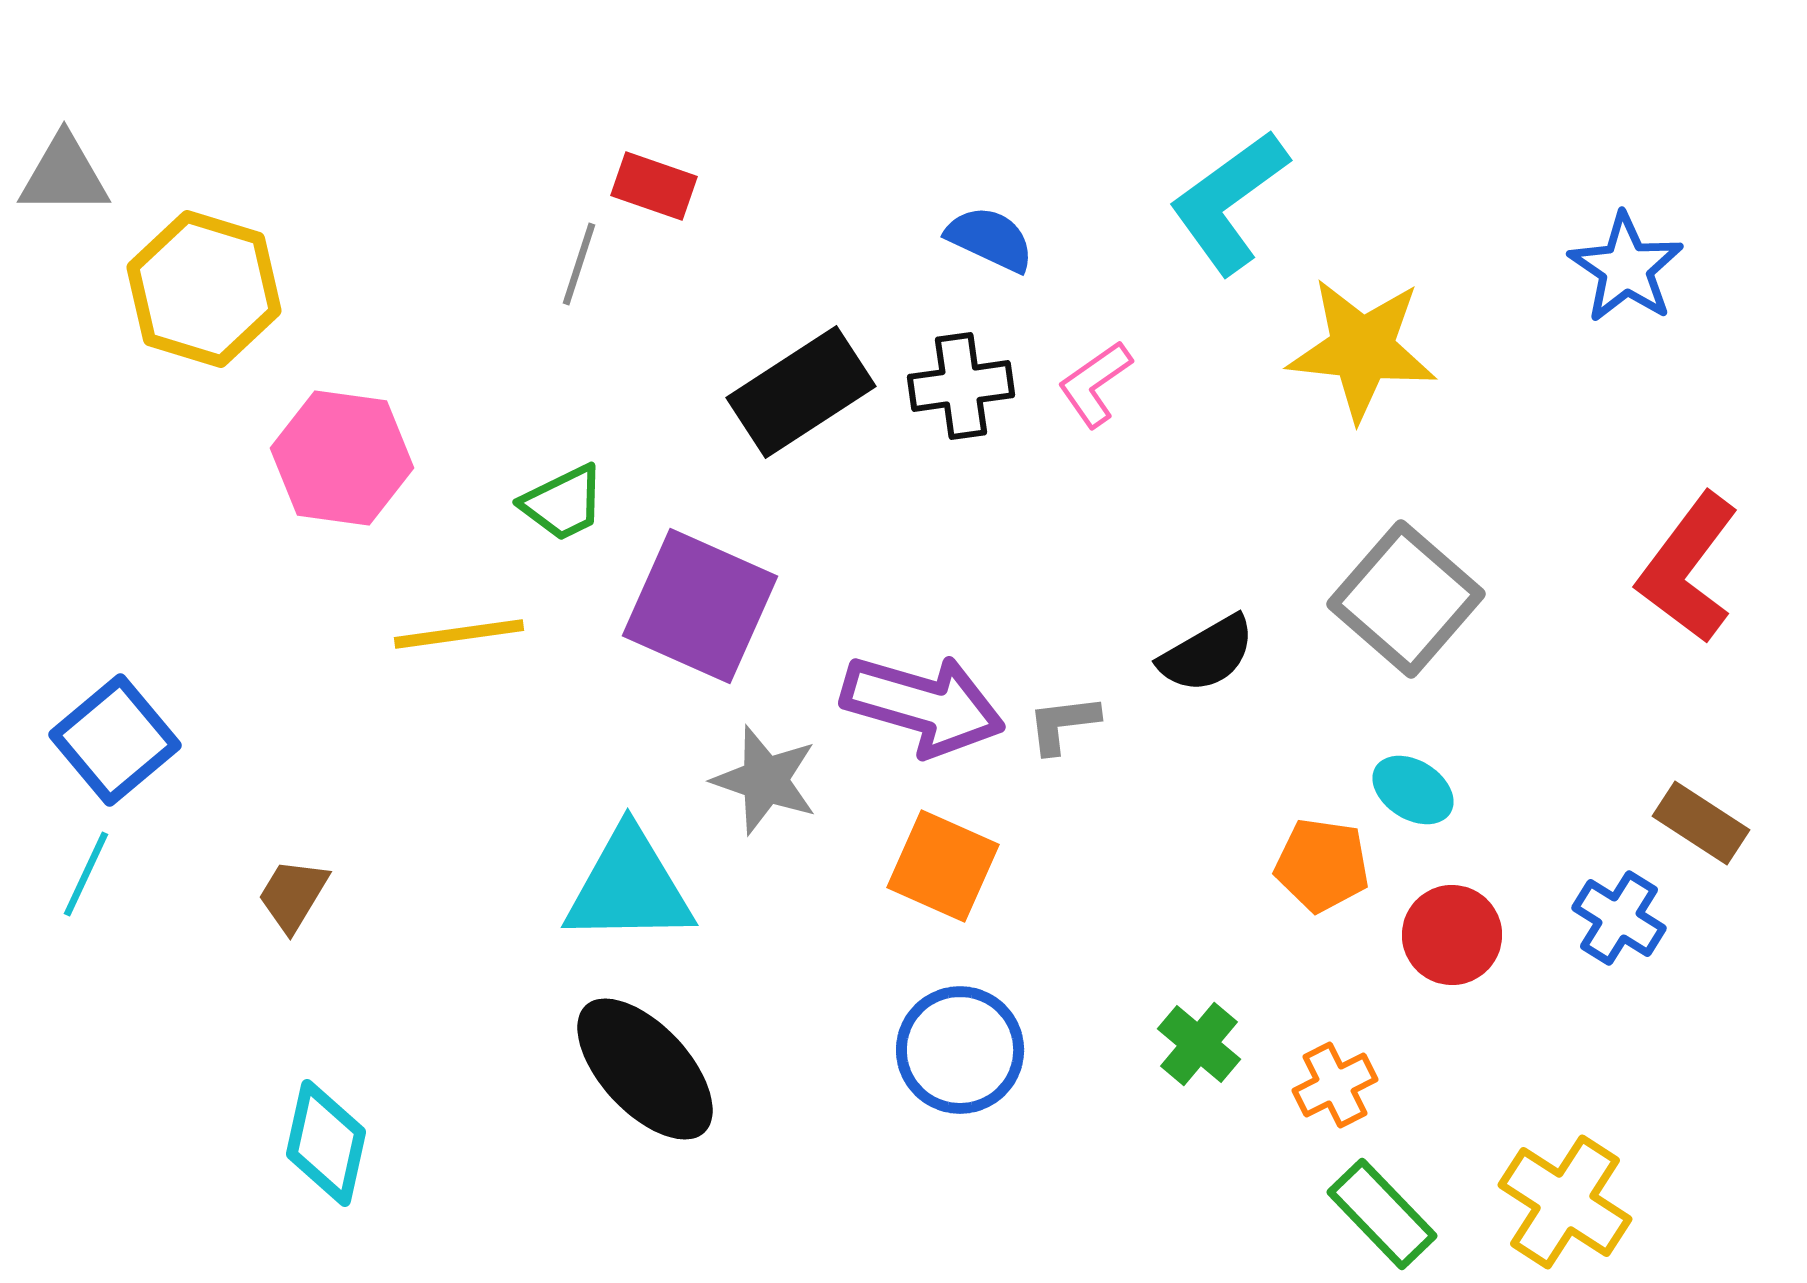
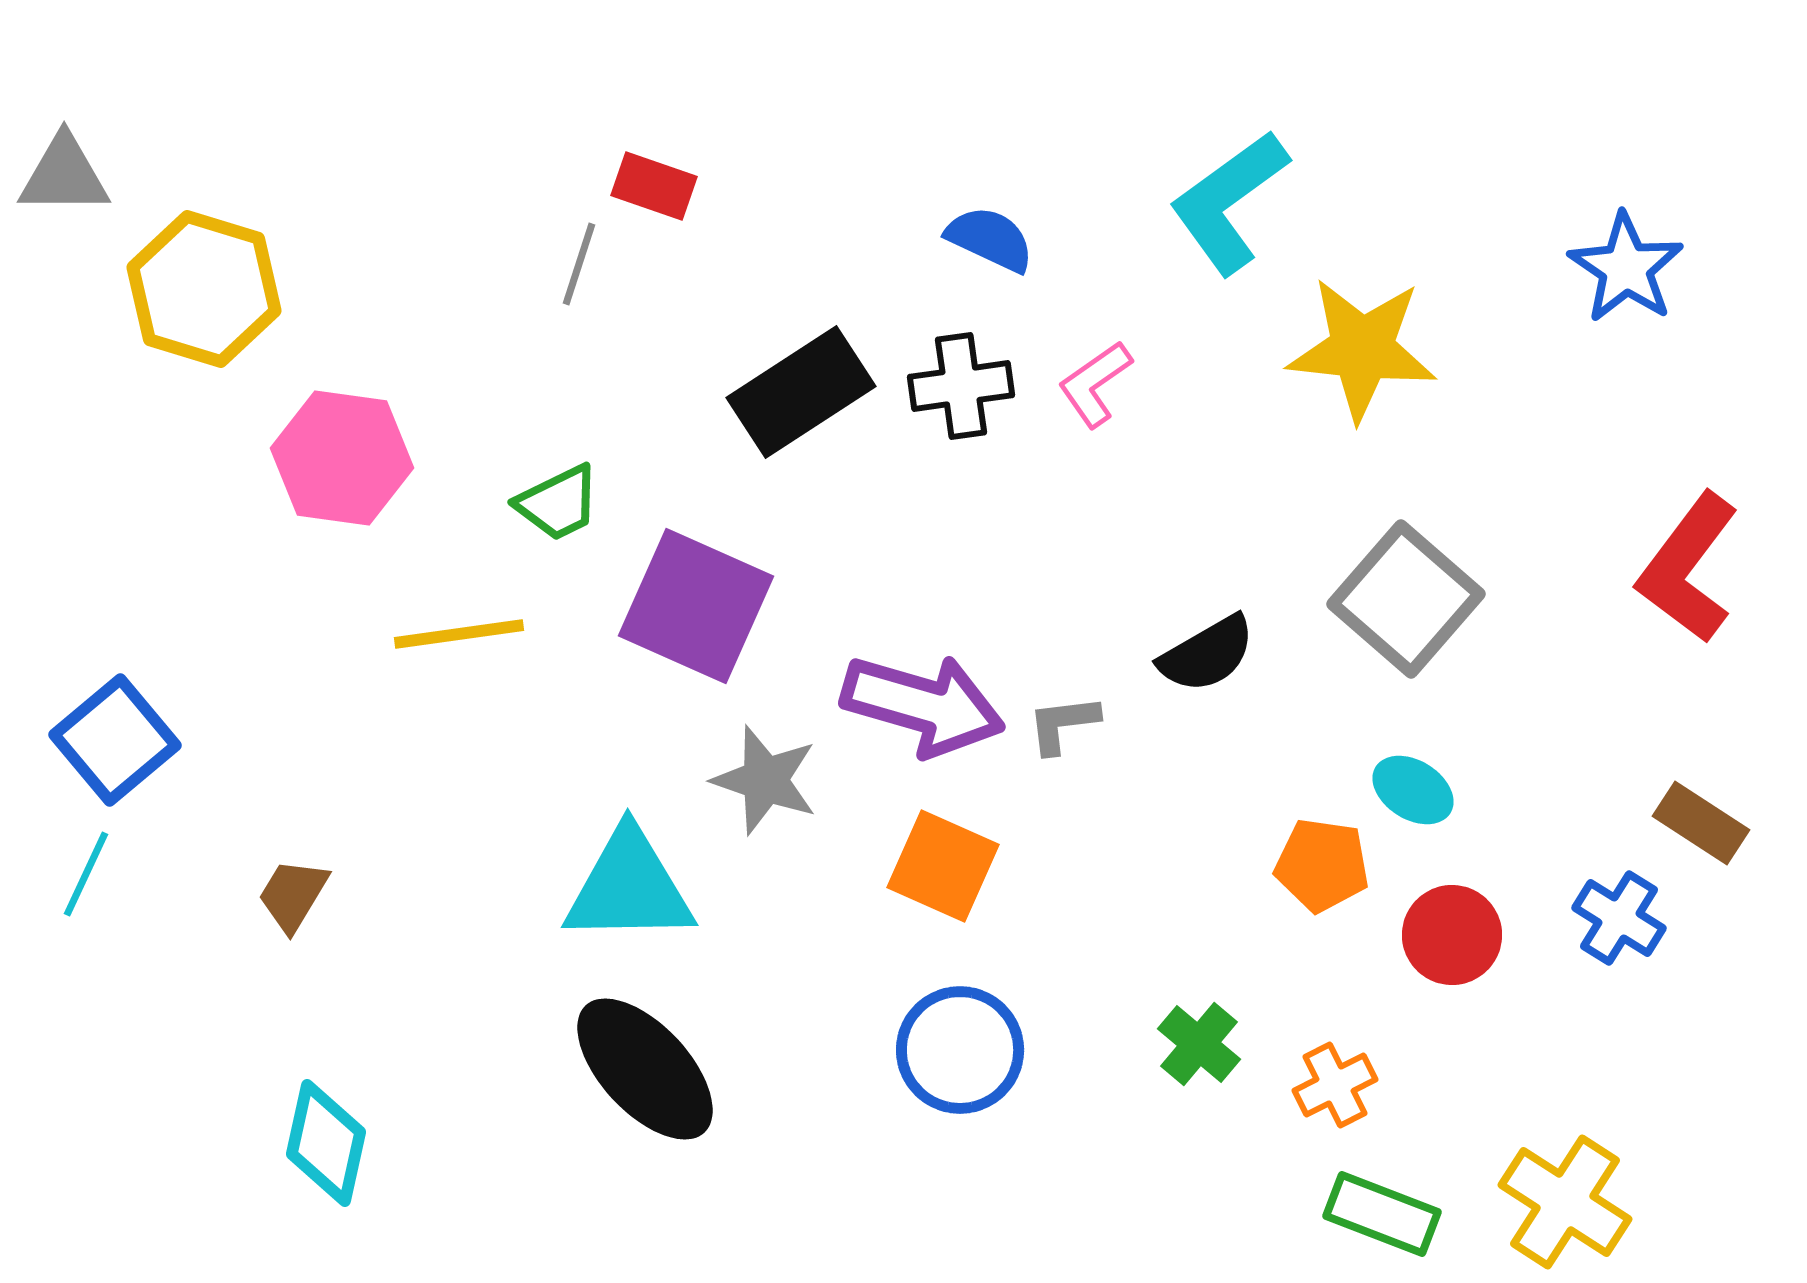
green trapezoid: moved 5 px left
purple square: moved 4 px left
green rectangle: rotated 25 degrees counterclockwise
